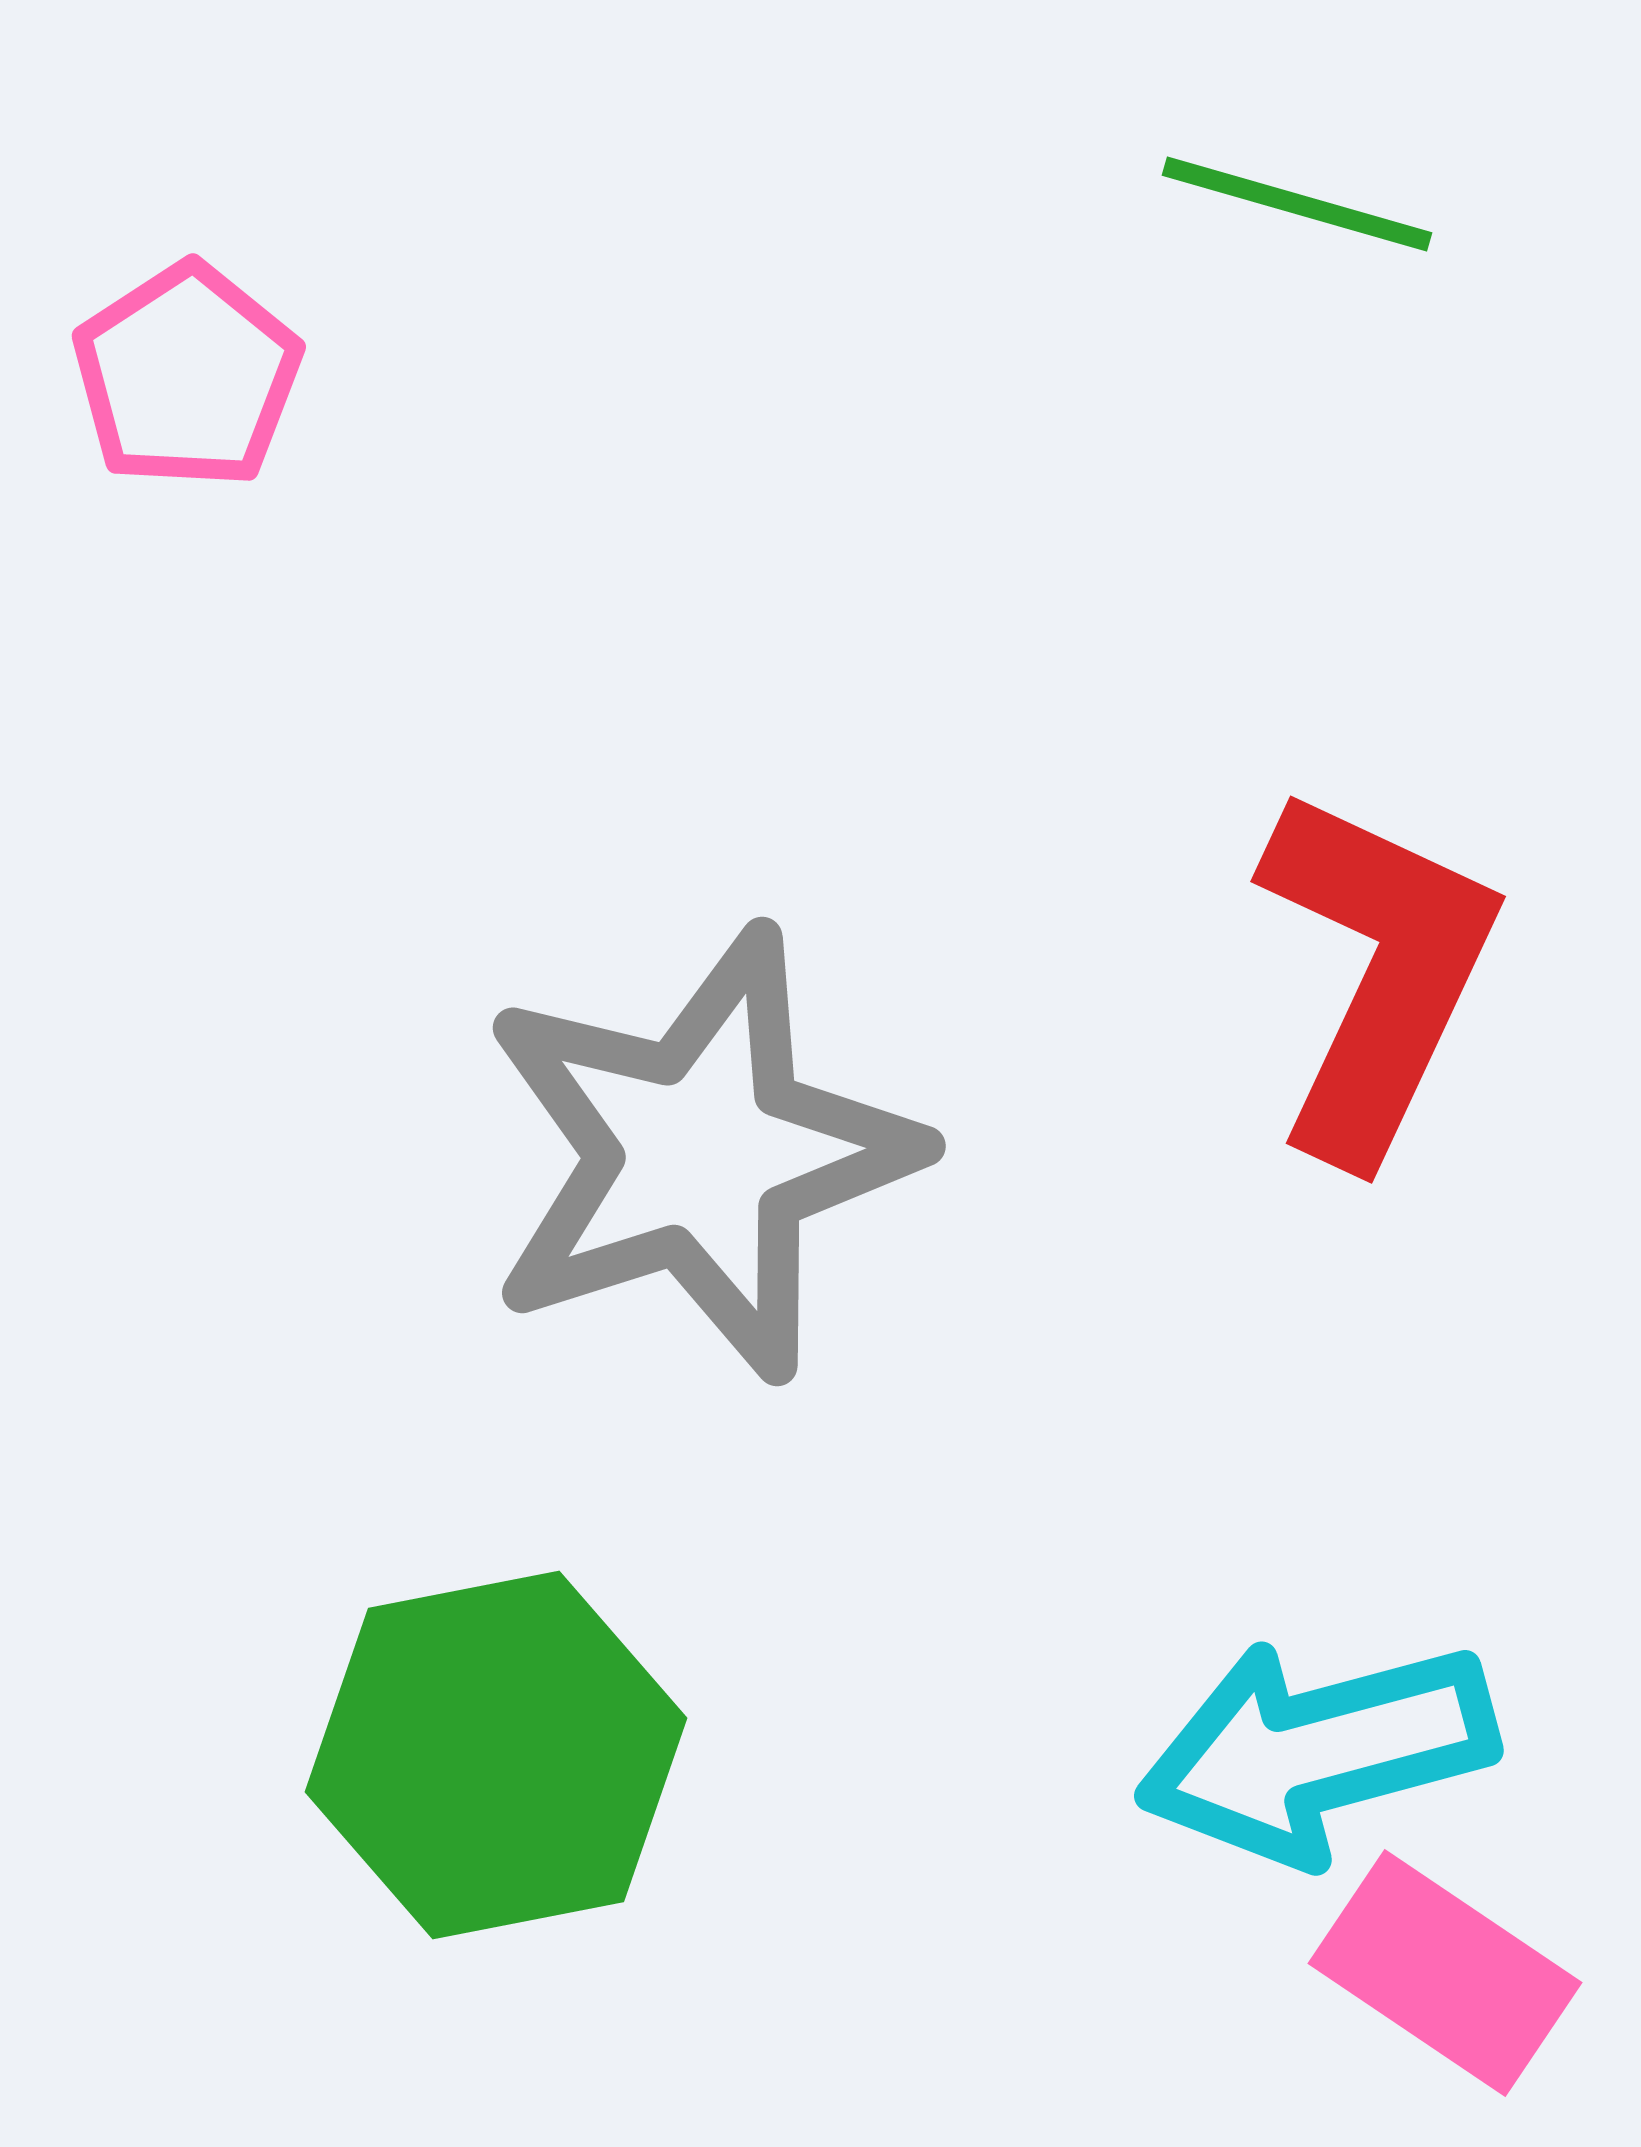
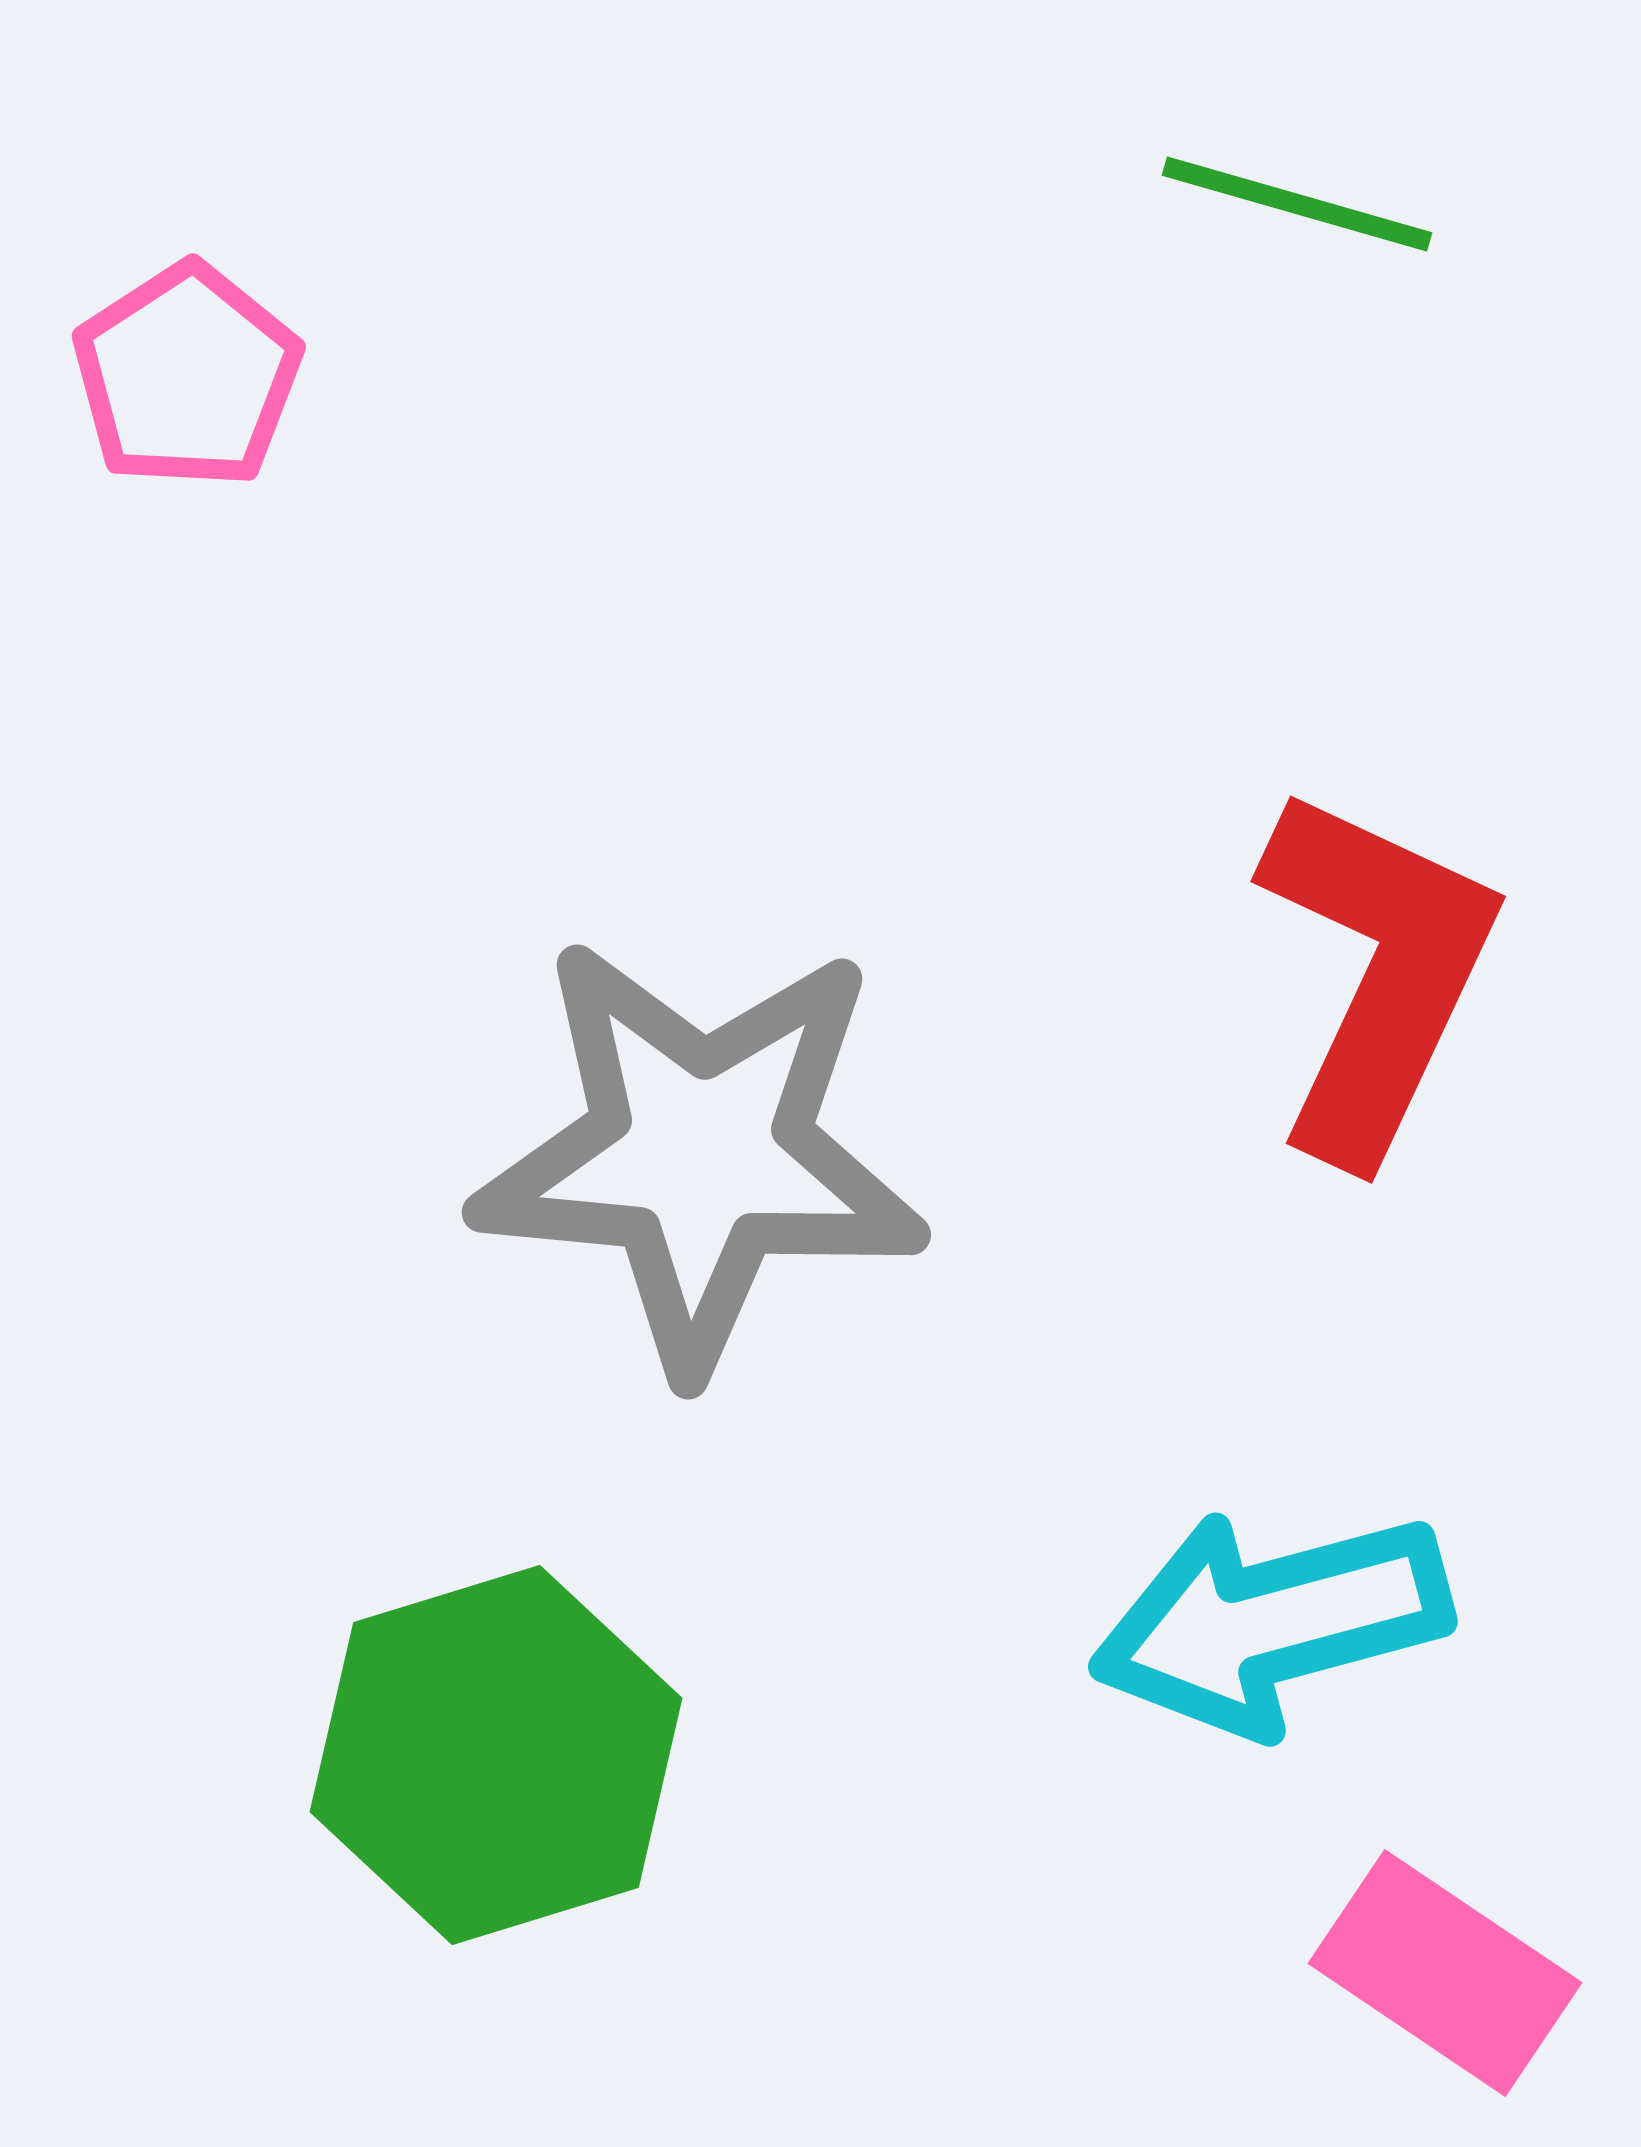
gray star: rotated 23 degrees clockwise
cyan arrow: moved 46 px left, 129 px up
green hexagon: rotated 6 degrees counterclockwise
